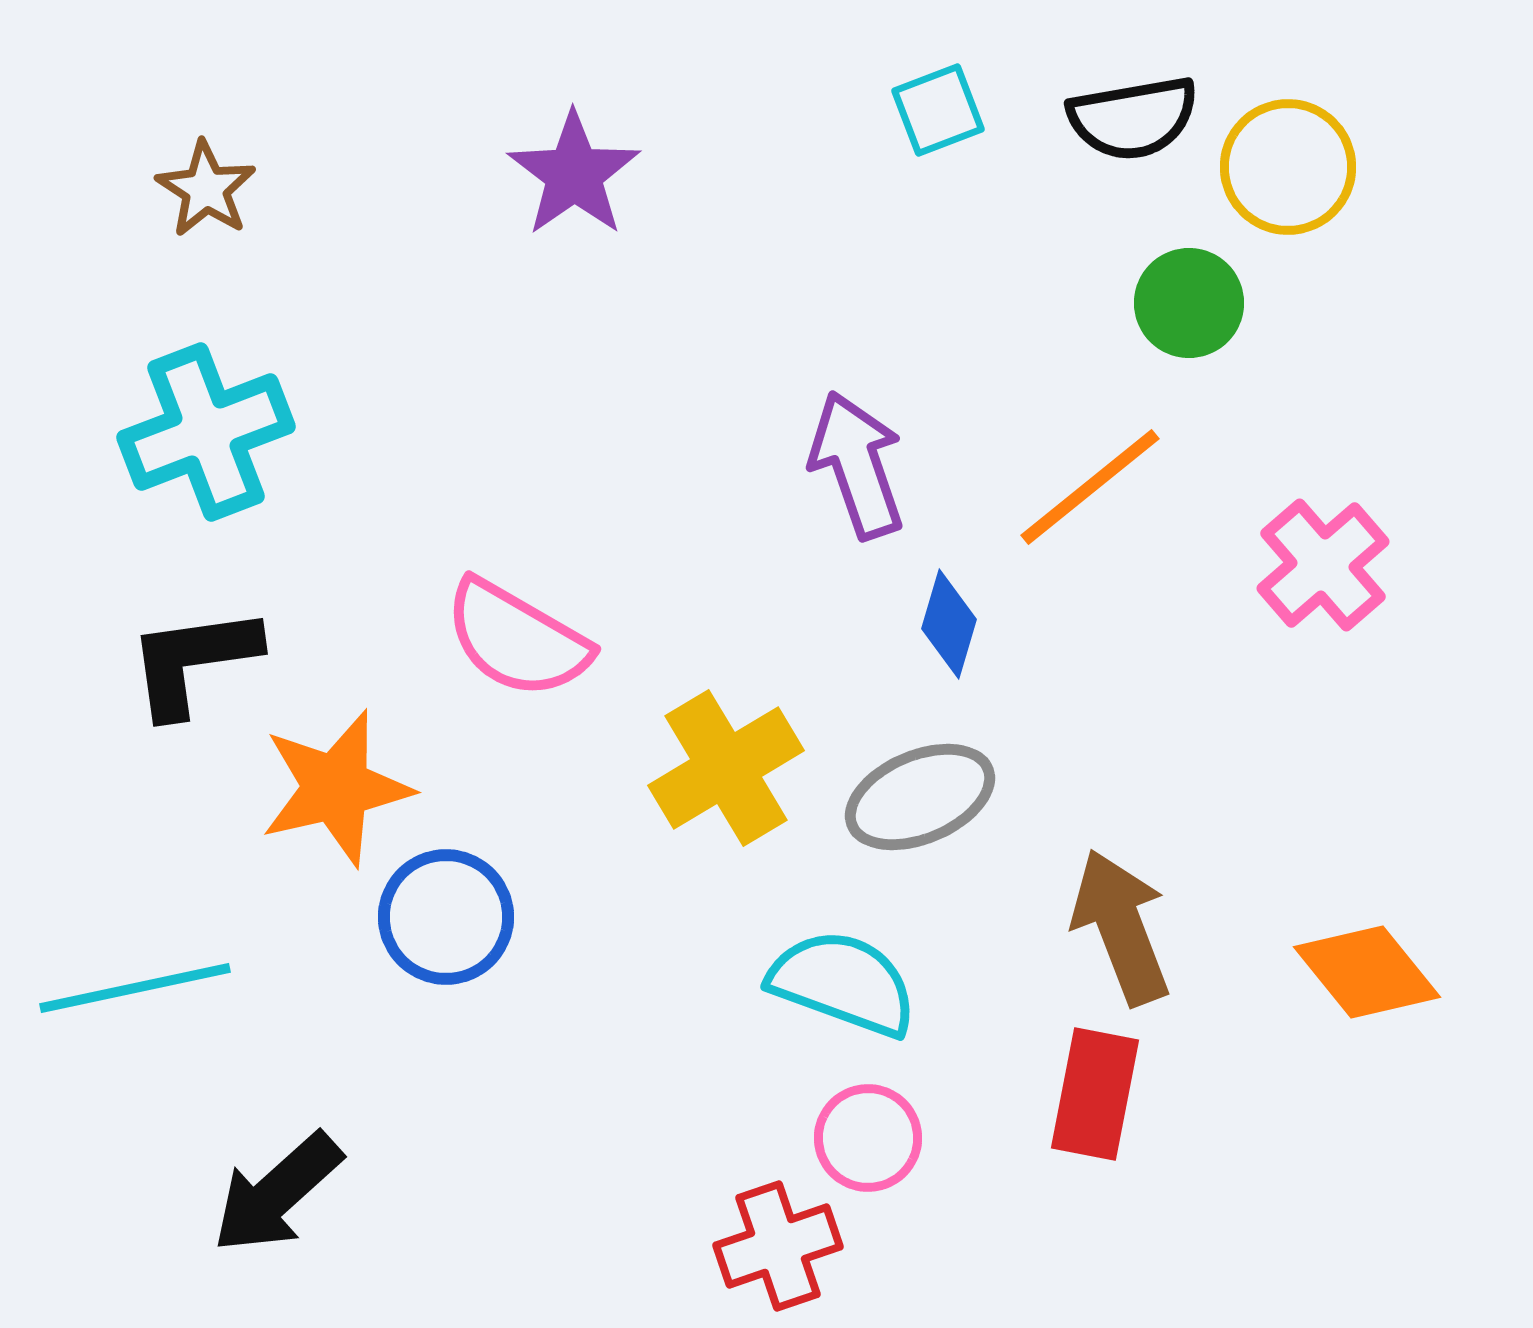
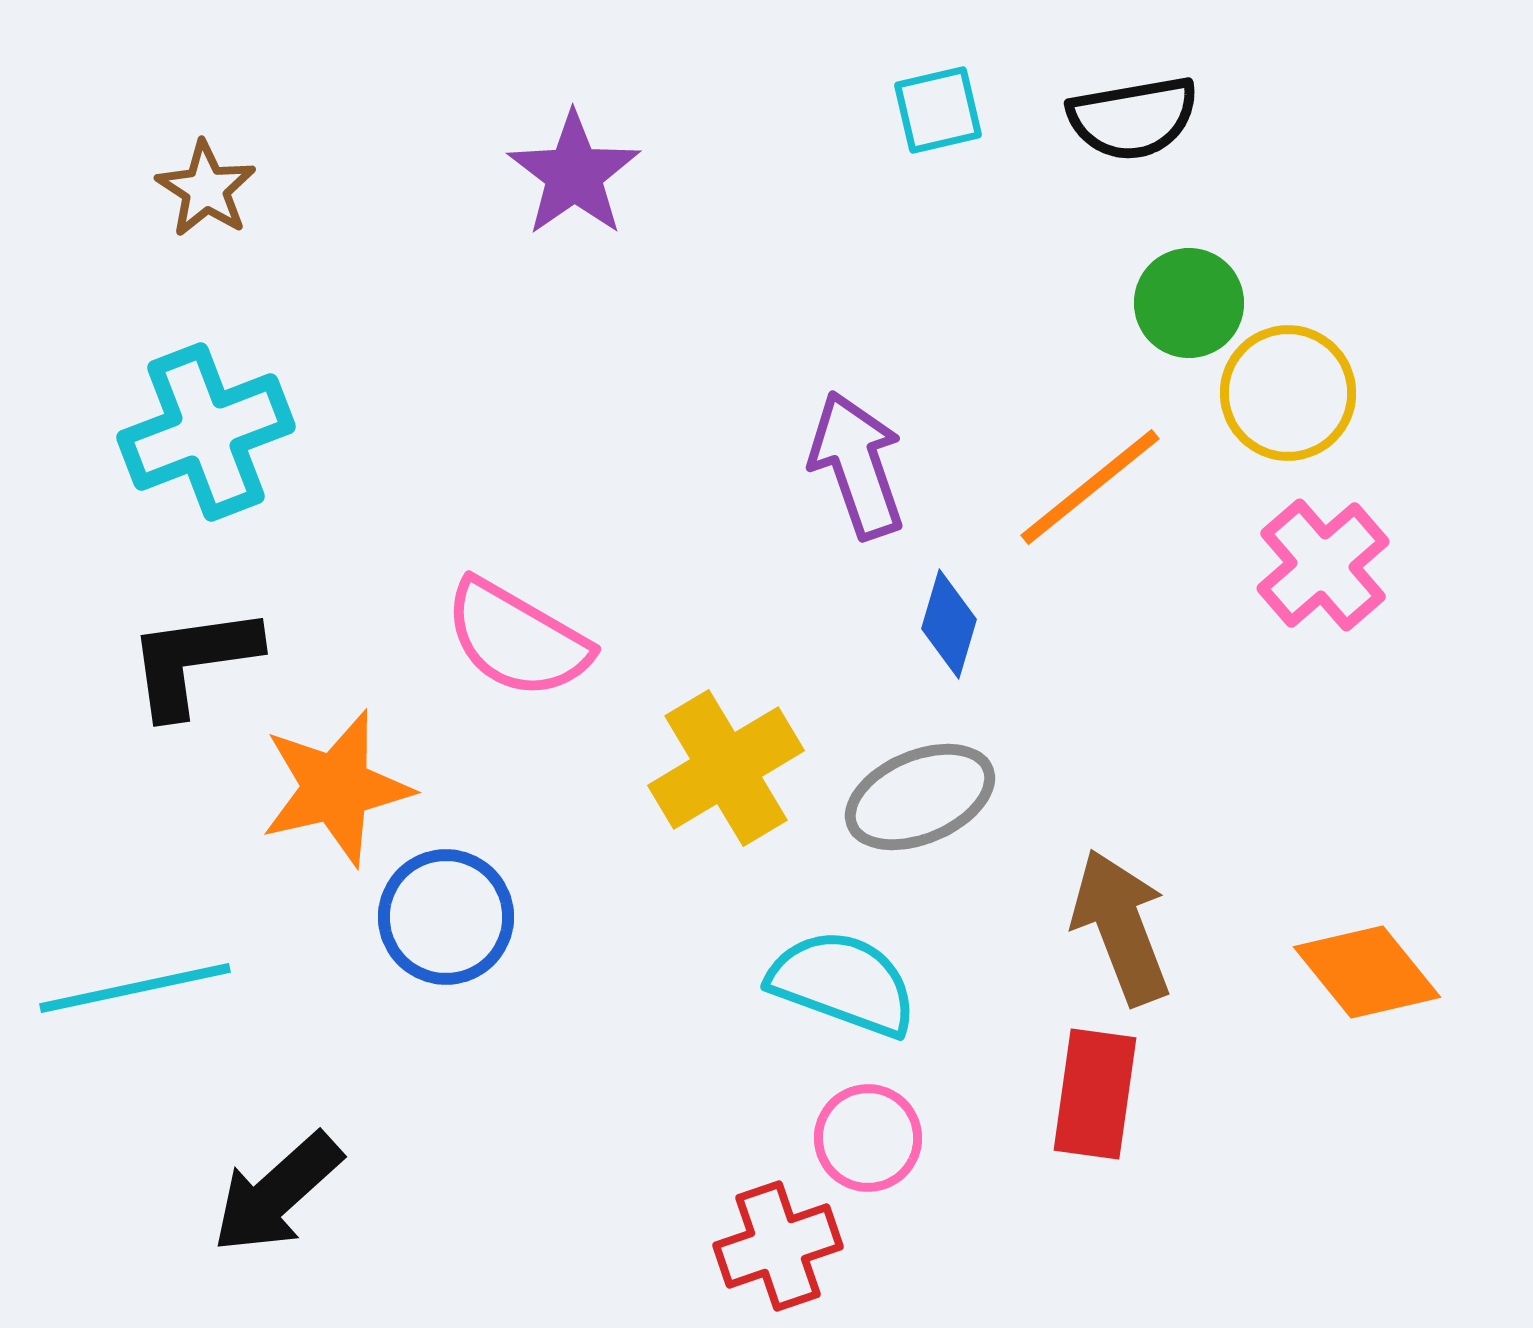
cyan square: rotated 8 degrees clockwise
yellow circle: moved 226 px down
red rectangle: rotated 3 degrees counterclockwise
